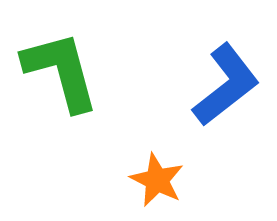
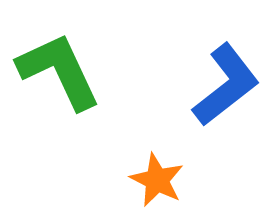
green L-shape: moved 2 px left; rotated 10 degrees counterclockwise
